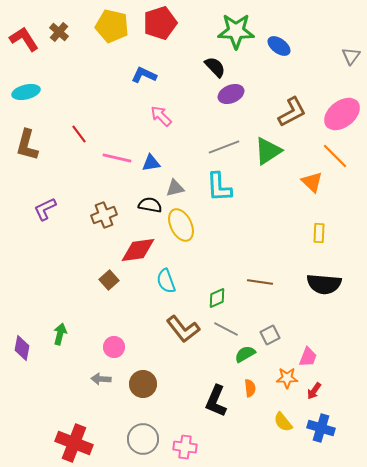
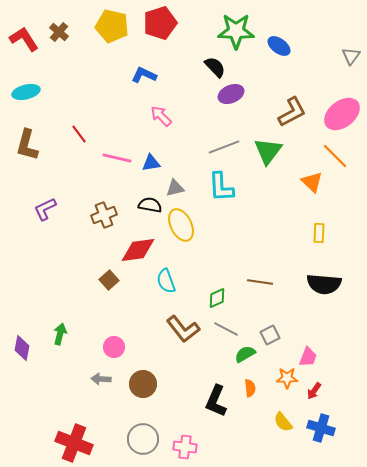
green triangle at (268, 151): rotated 20 degrees counterclockwise
cyan L-shape at (219, 187): moved 2 px right
